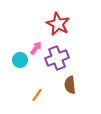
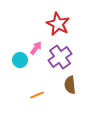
purple cross: moved 3 px right, 1 px up; rotated 15 degrees counterclockwise
orange line: rotated 32 degrees clockwise
